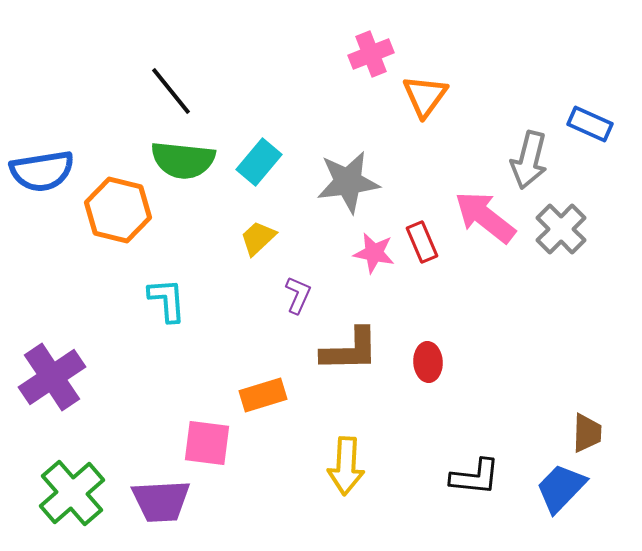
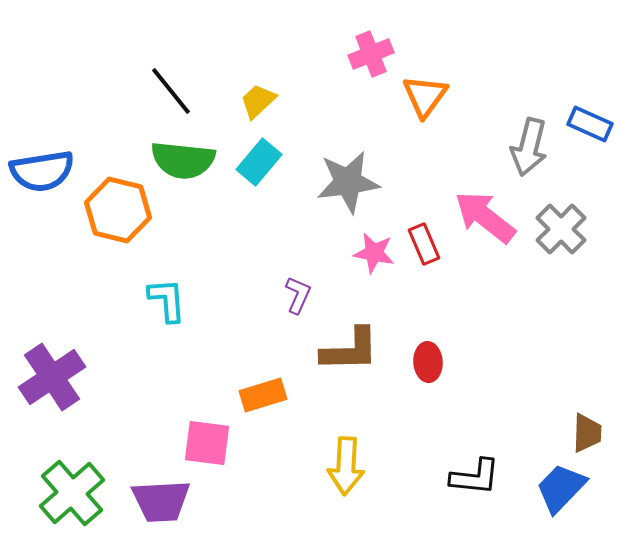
gray arrow: moved 13 px up
yellow trapezoid: moved 137 px up
red rectangle: moved 2 px right, 2 px down
